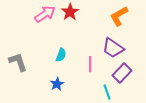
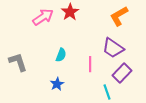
pink arrow: moved 2 px left, 3 px down
